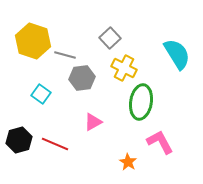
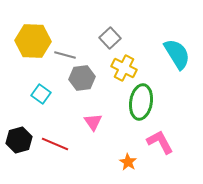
yellow hexagon: rotated 16 degrees counterclockwise
pink triangle: rotated 36 degrees counterclockwise
